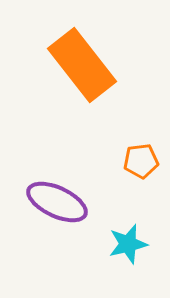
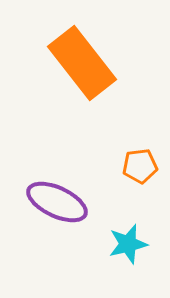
orange rectangle: moved 2 px up
orange pentagon: moved 1 px left, 5 px down
